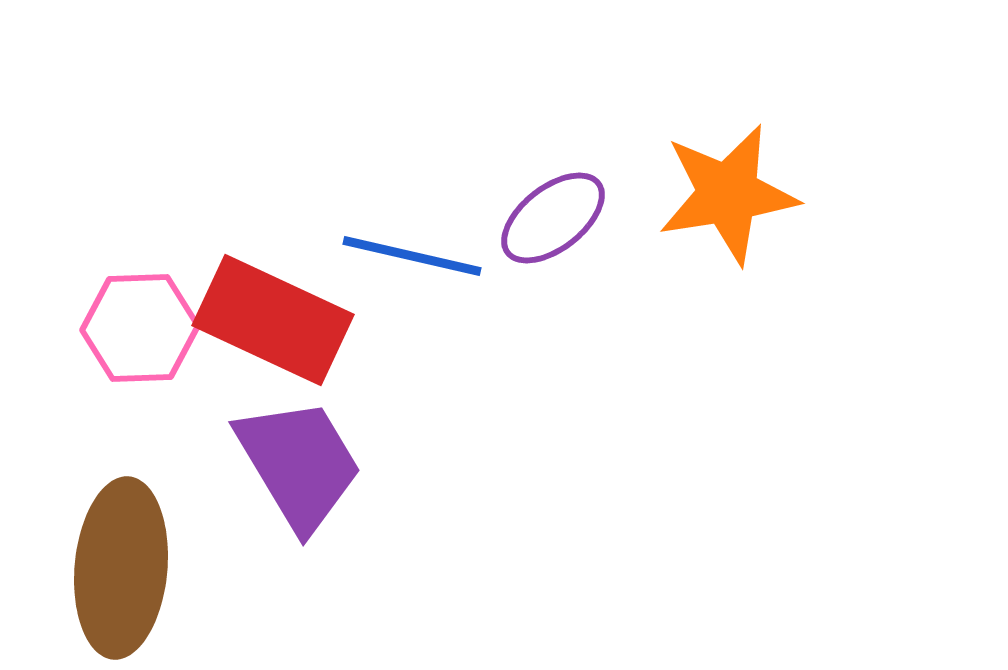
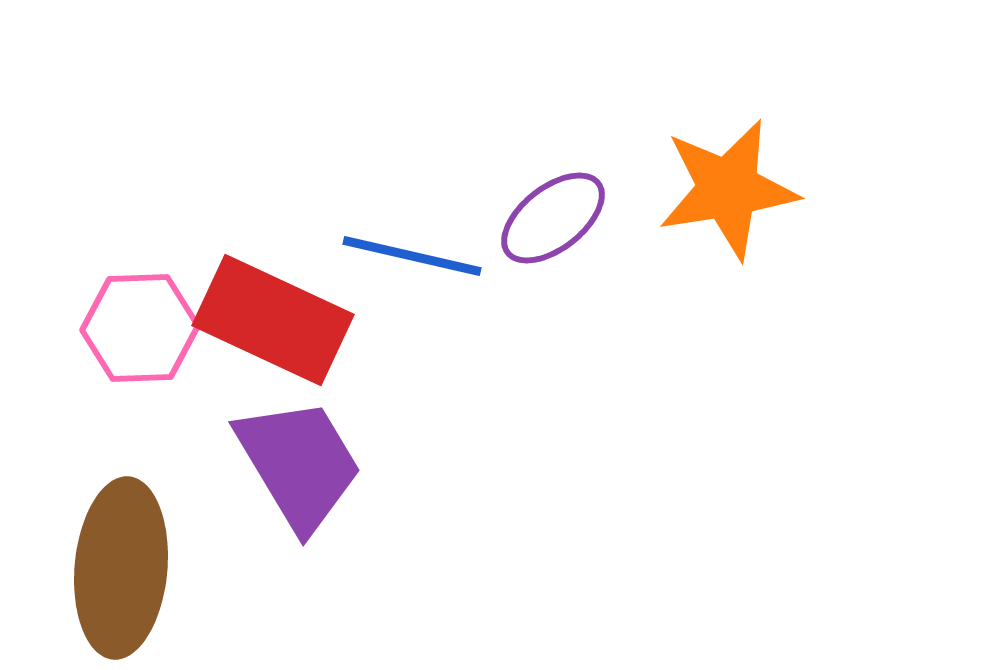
orange star: moved 5 px up
